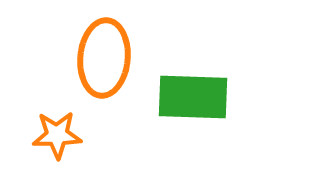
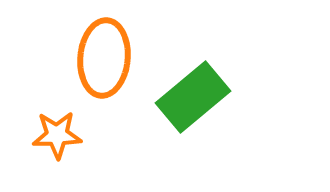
green rectangle: rotated 42 degrees counterclockwise
